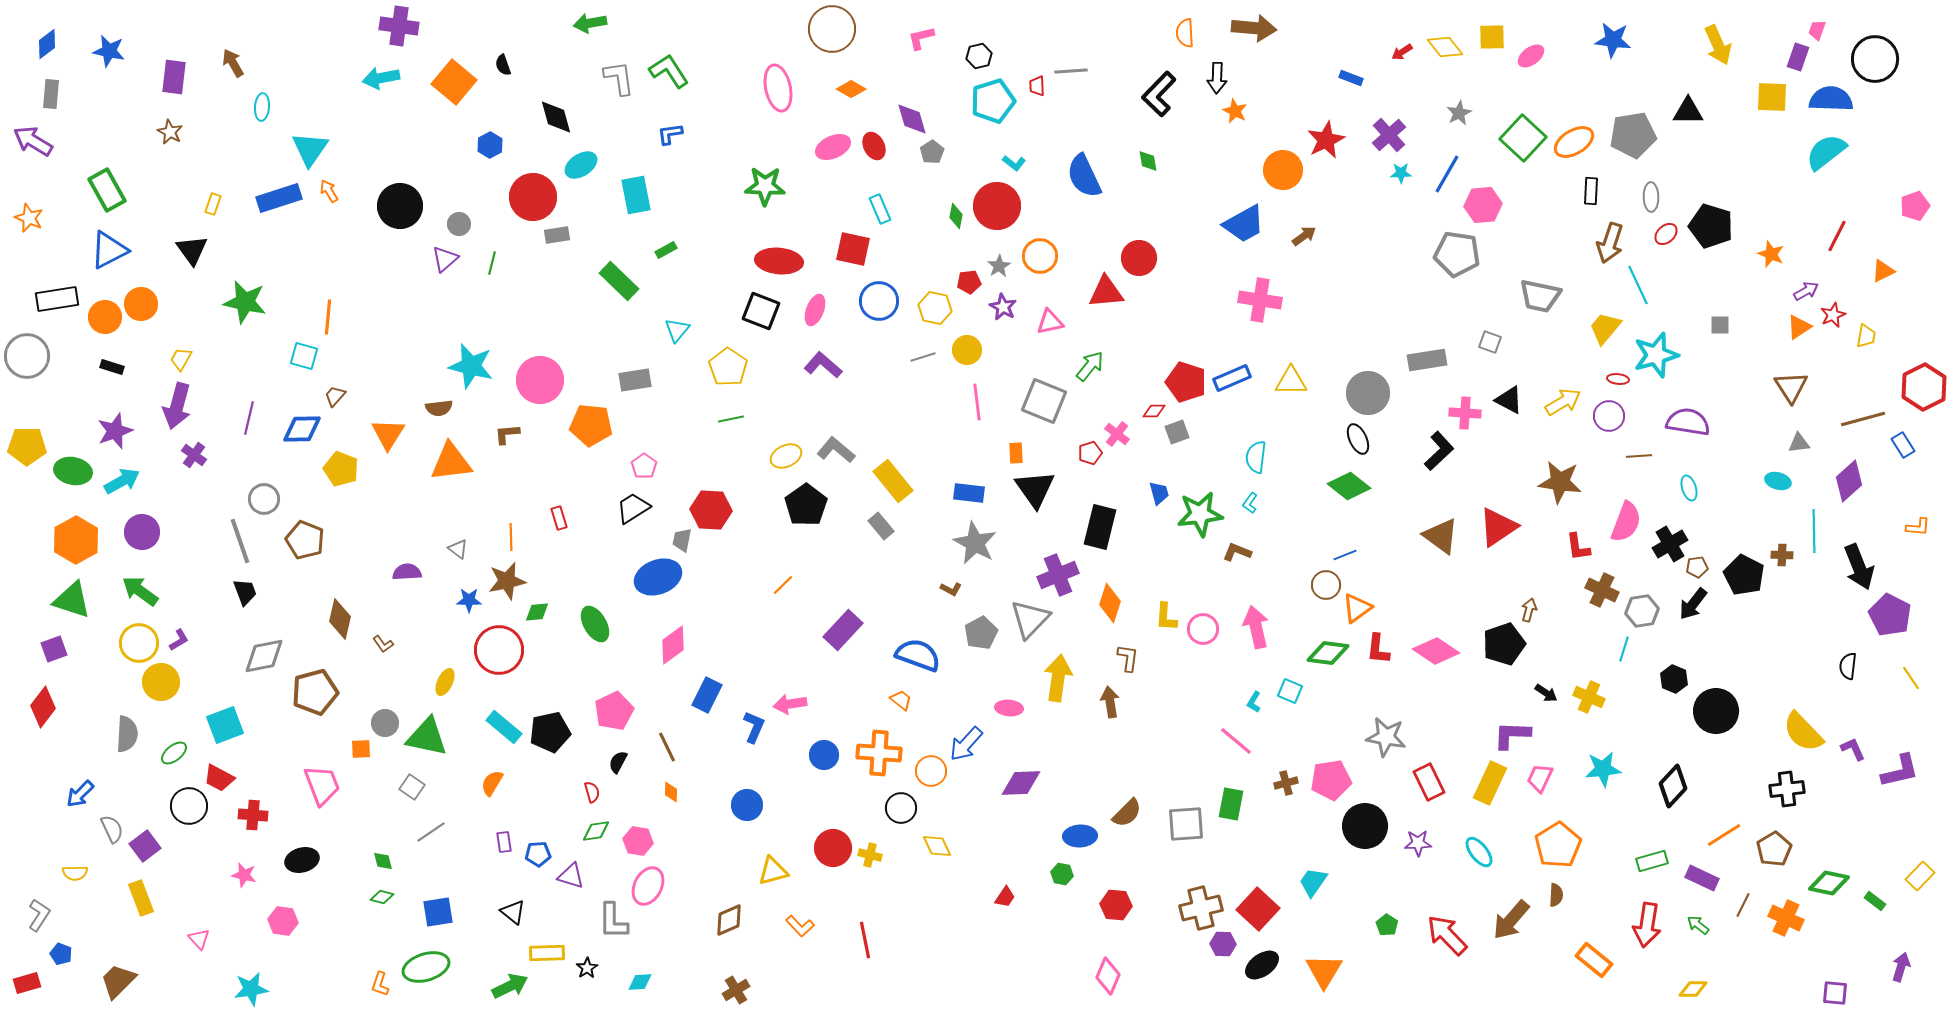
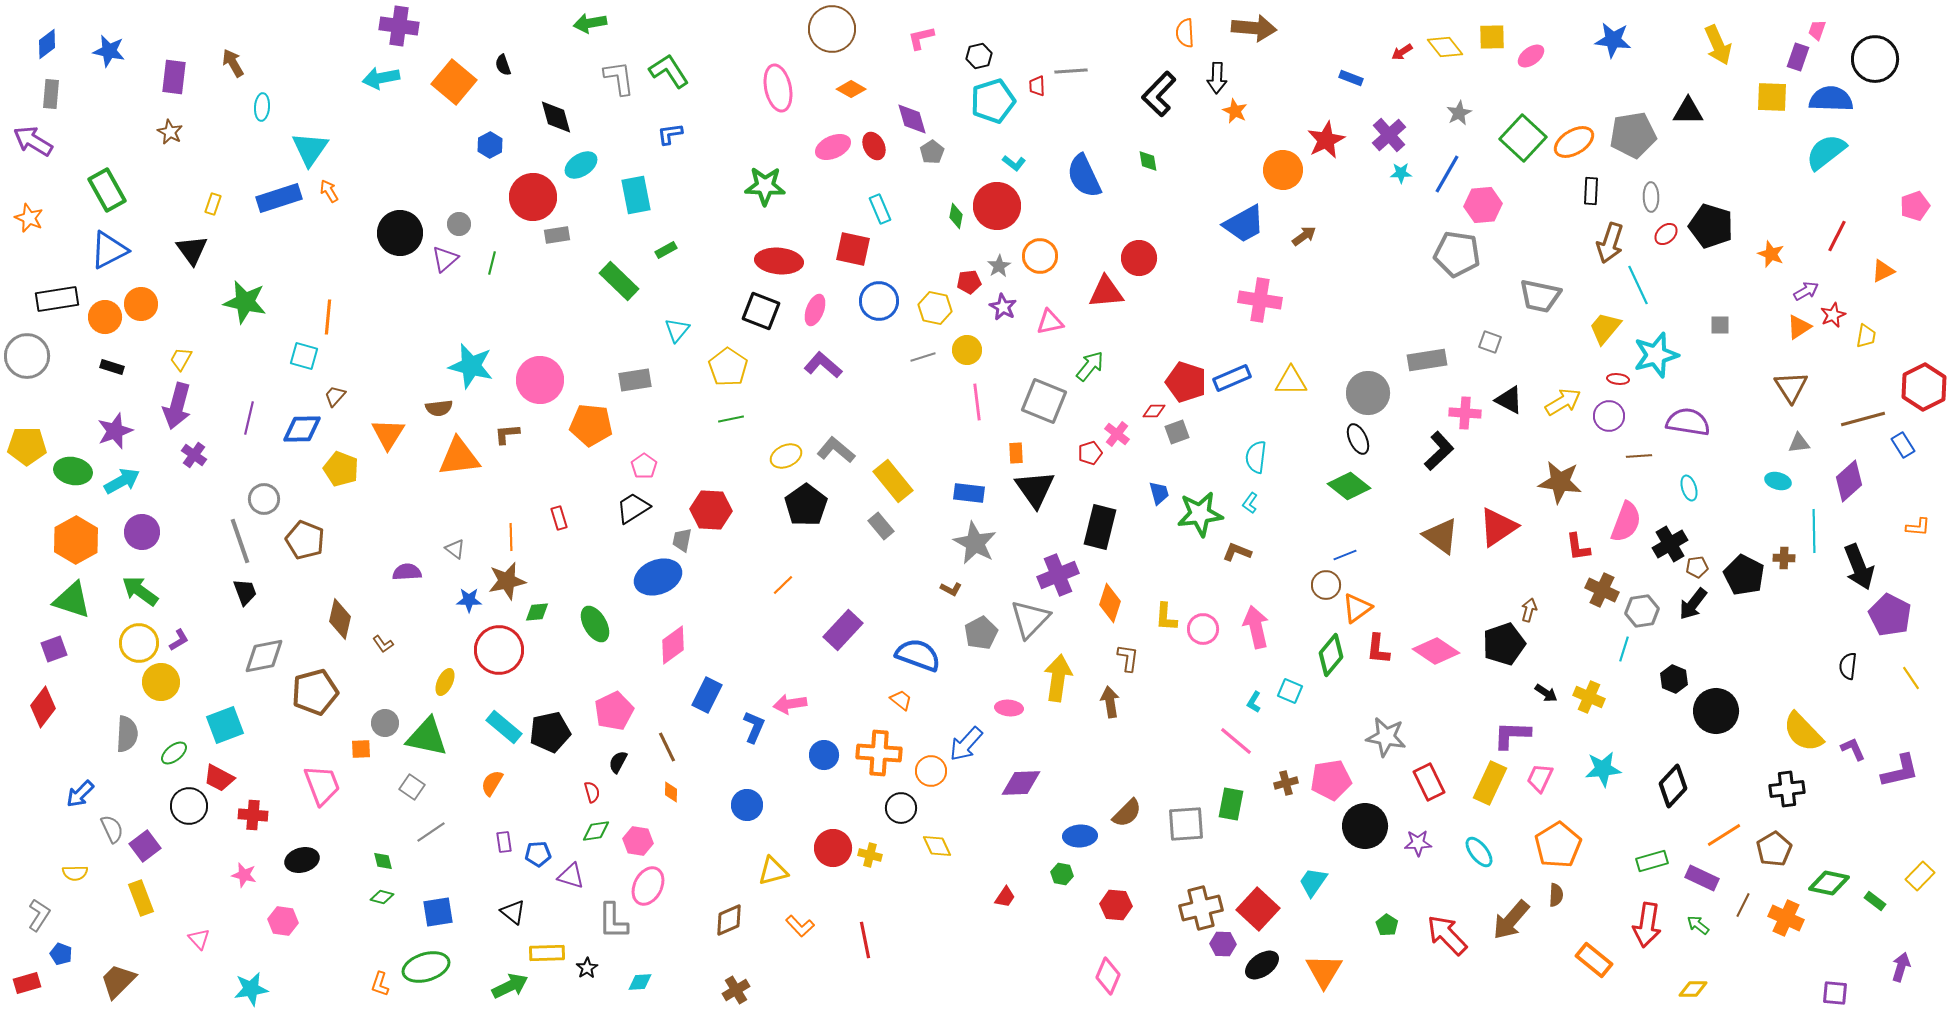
black circle at (400, 206): moved 27 px down
orange triangle at (451, 462): moved 8 px right, 5 px up
gray triangle at (458, 549): moved 3 px left
brown cross at (1782, 555): moved 2 px right, 3 px down
green diamond at (1328, 653): moved 3 px right, 2 px down; rotated 57 degrees counterclockwise
